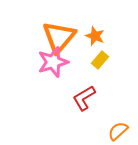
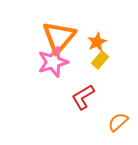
orange star: moved 2 px right, 6 px down; rotated 24 degrees clockwise
red L-shape: moved 1 px left, 1 px up
orange semicircle: moved 9 px up
